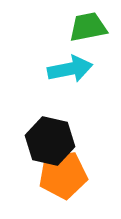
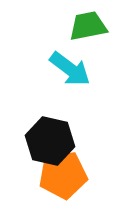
green trapezoid: moved 1 px up
cyan arrow: rotated 48 degrees clockwise
